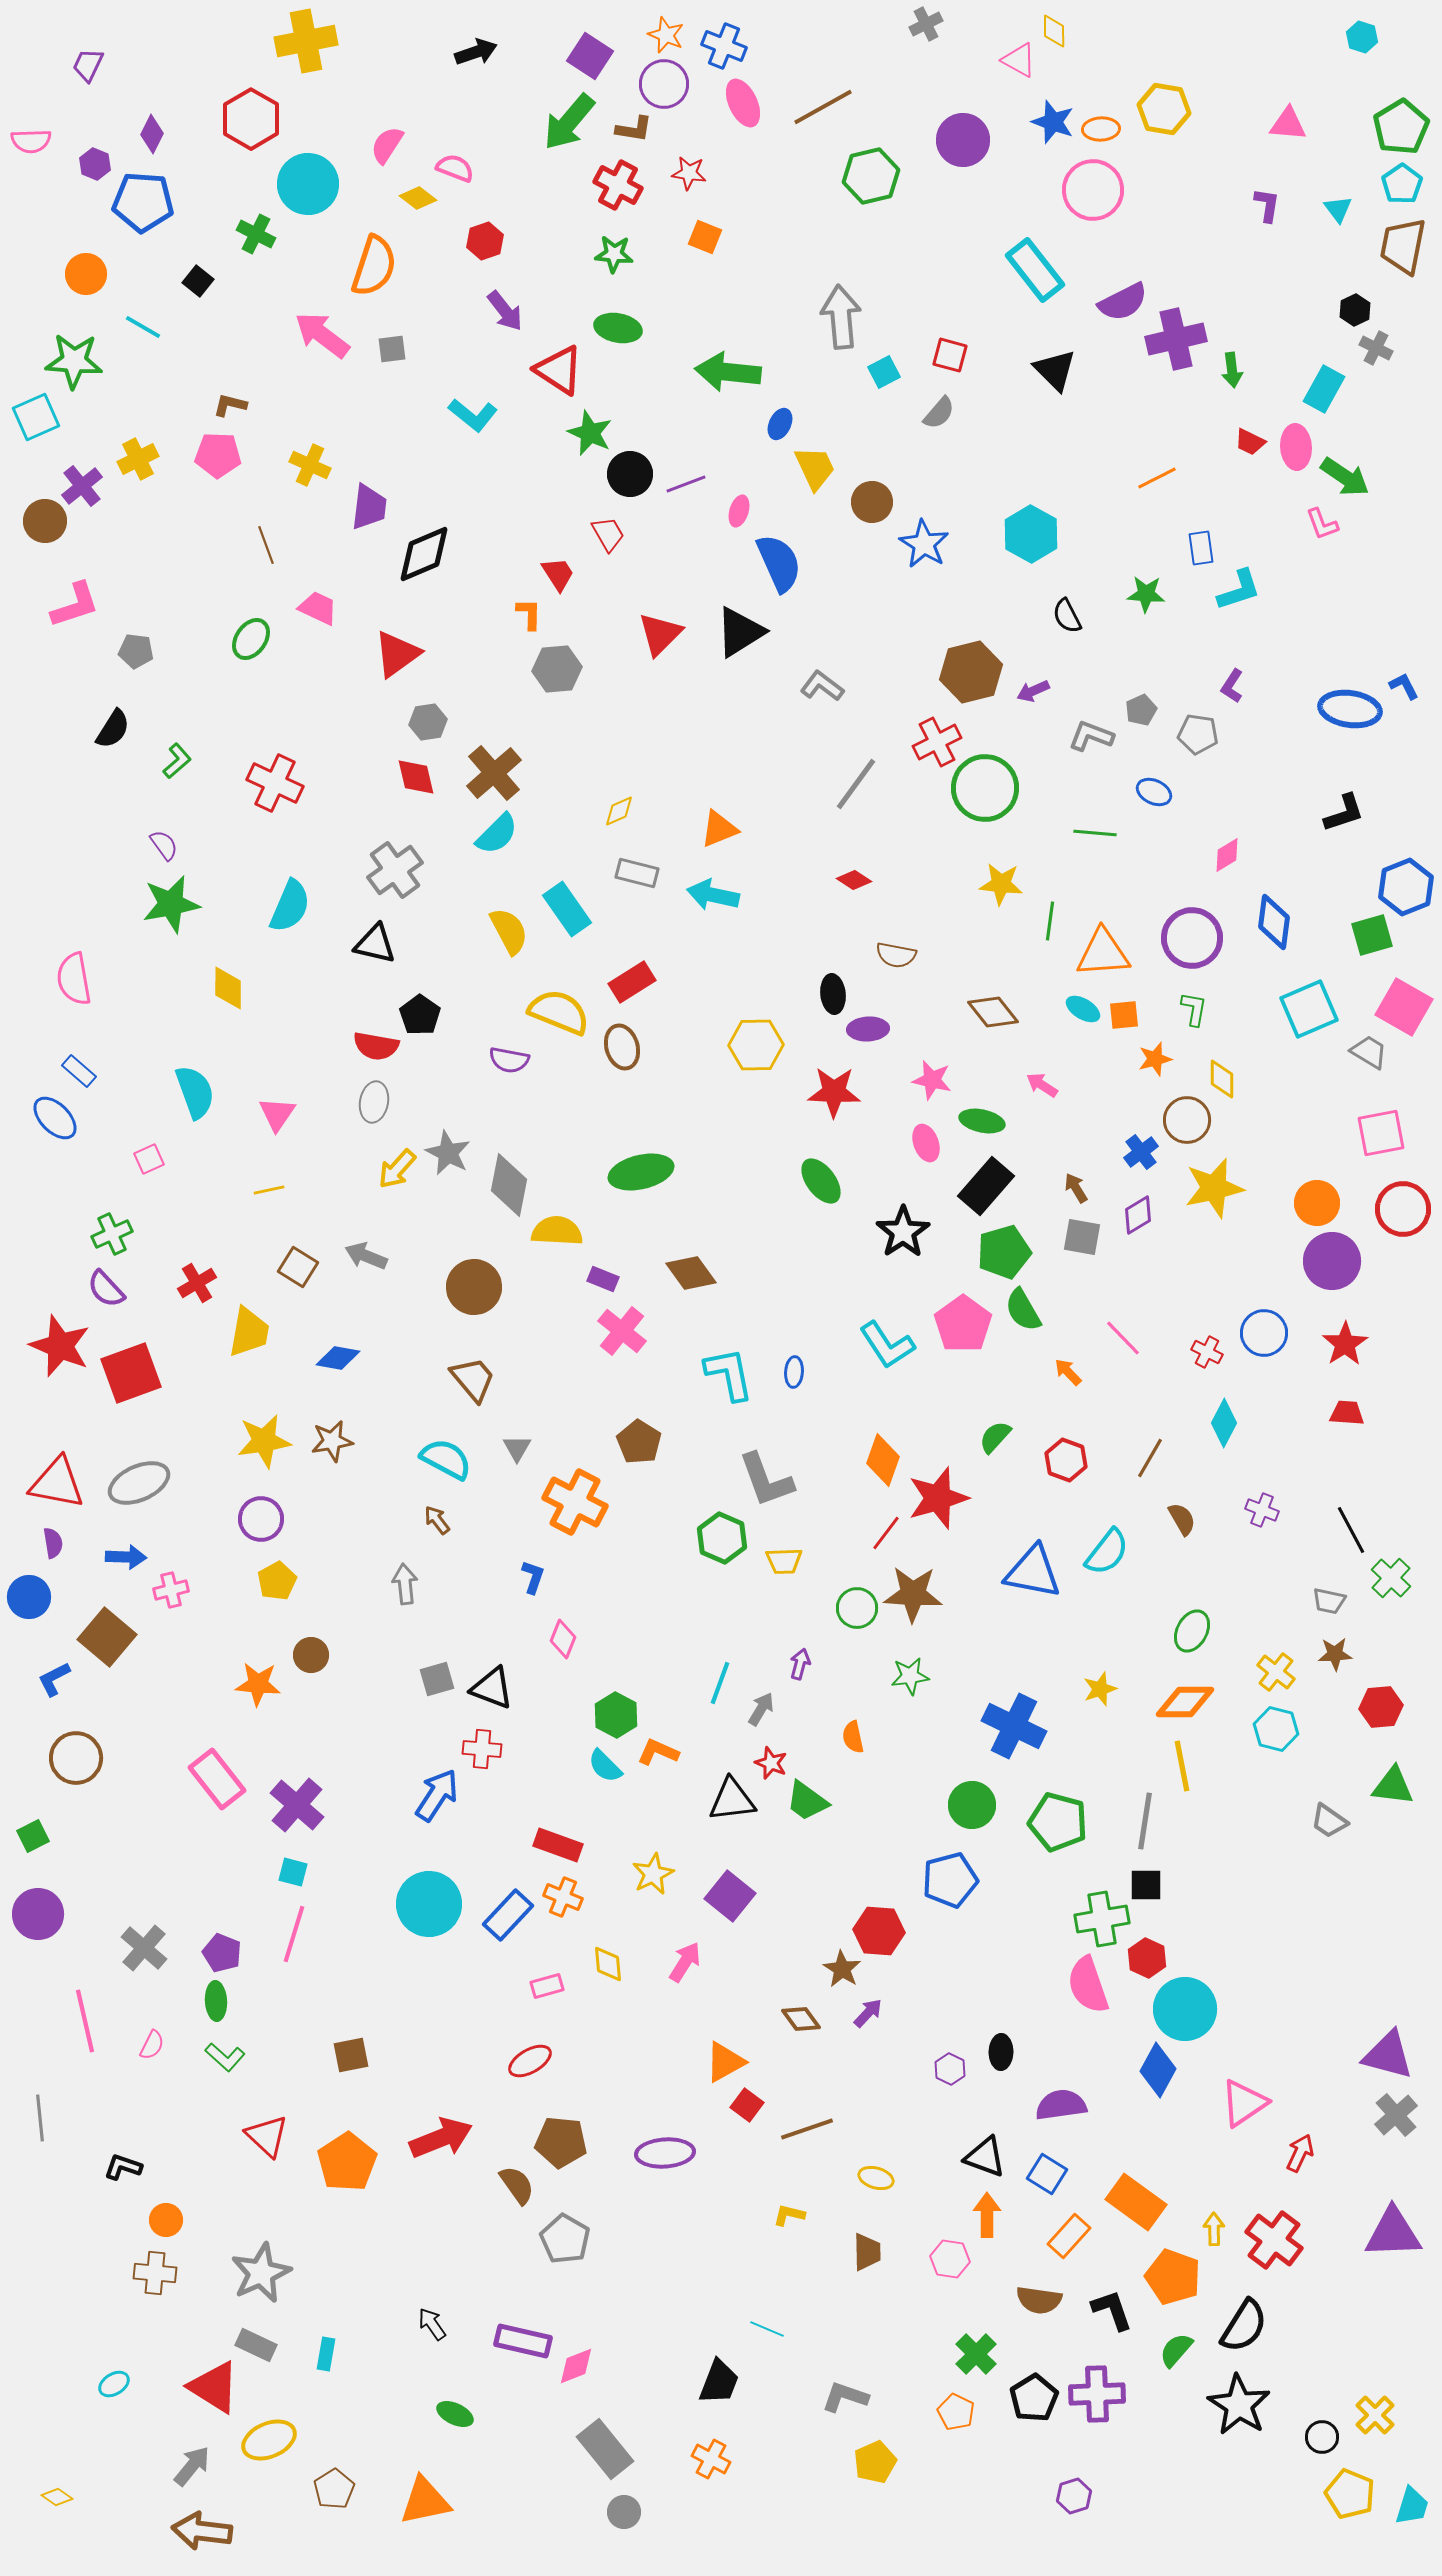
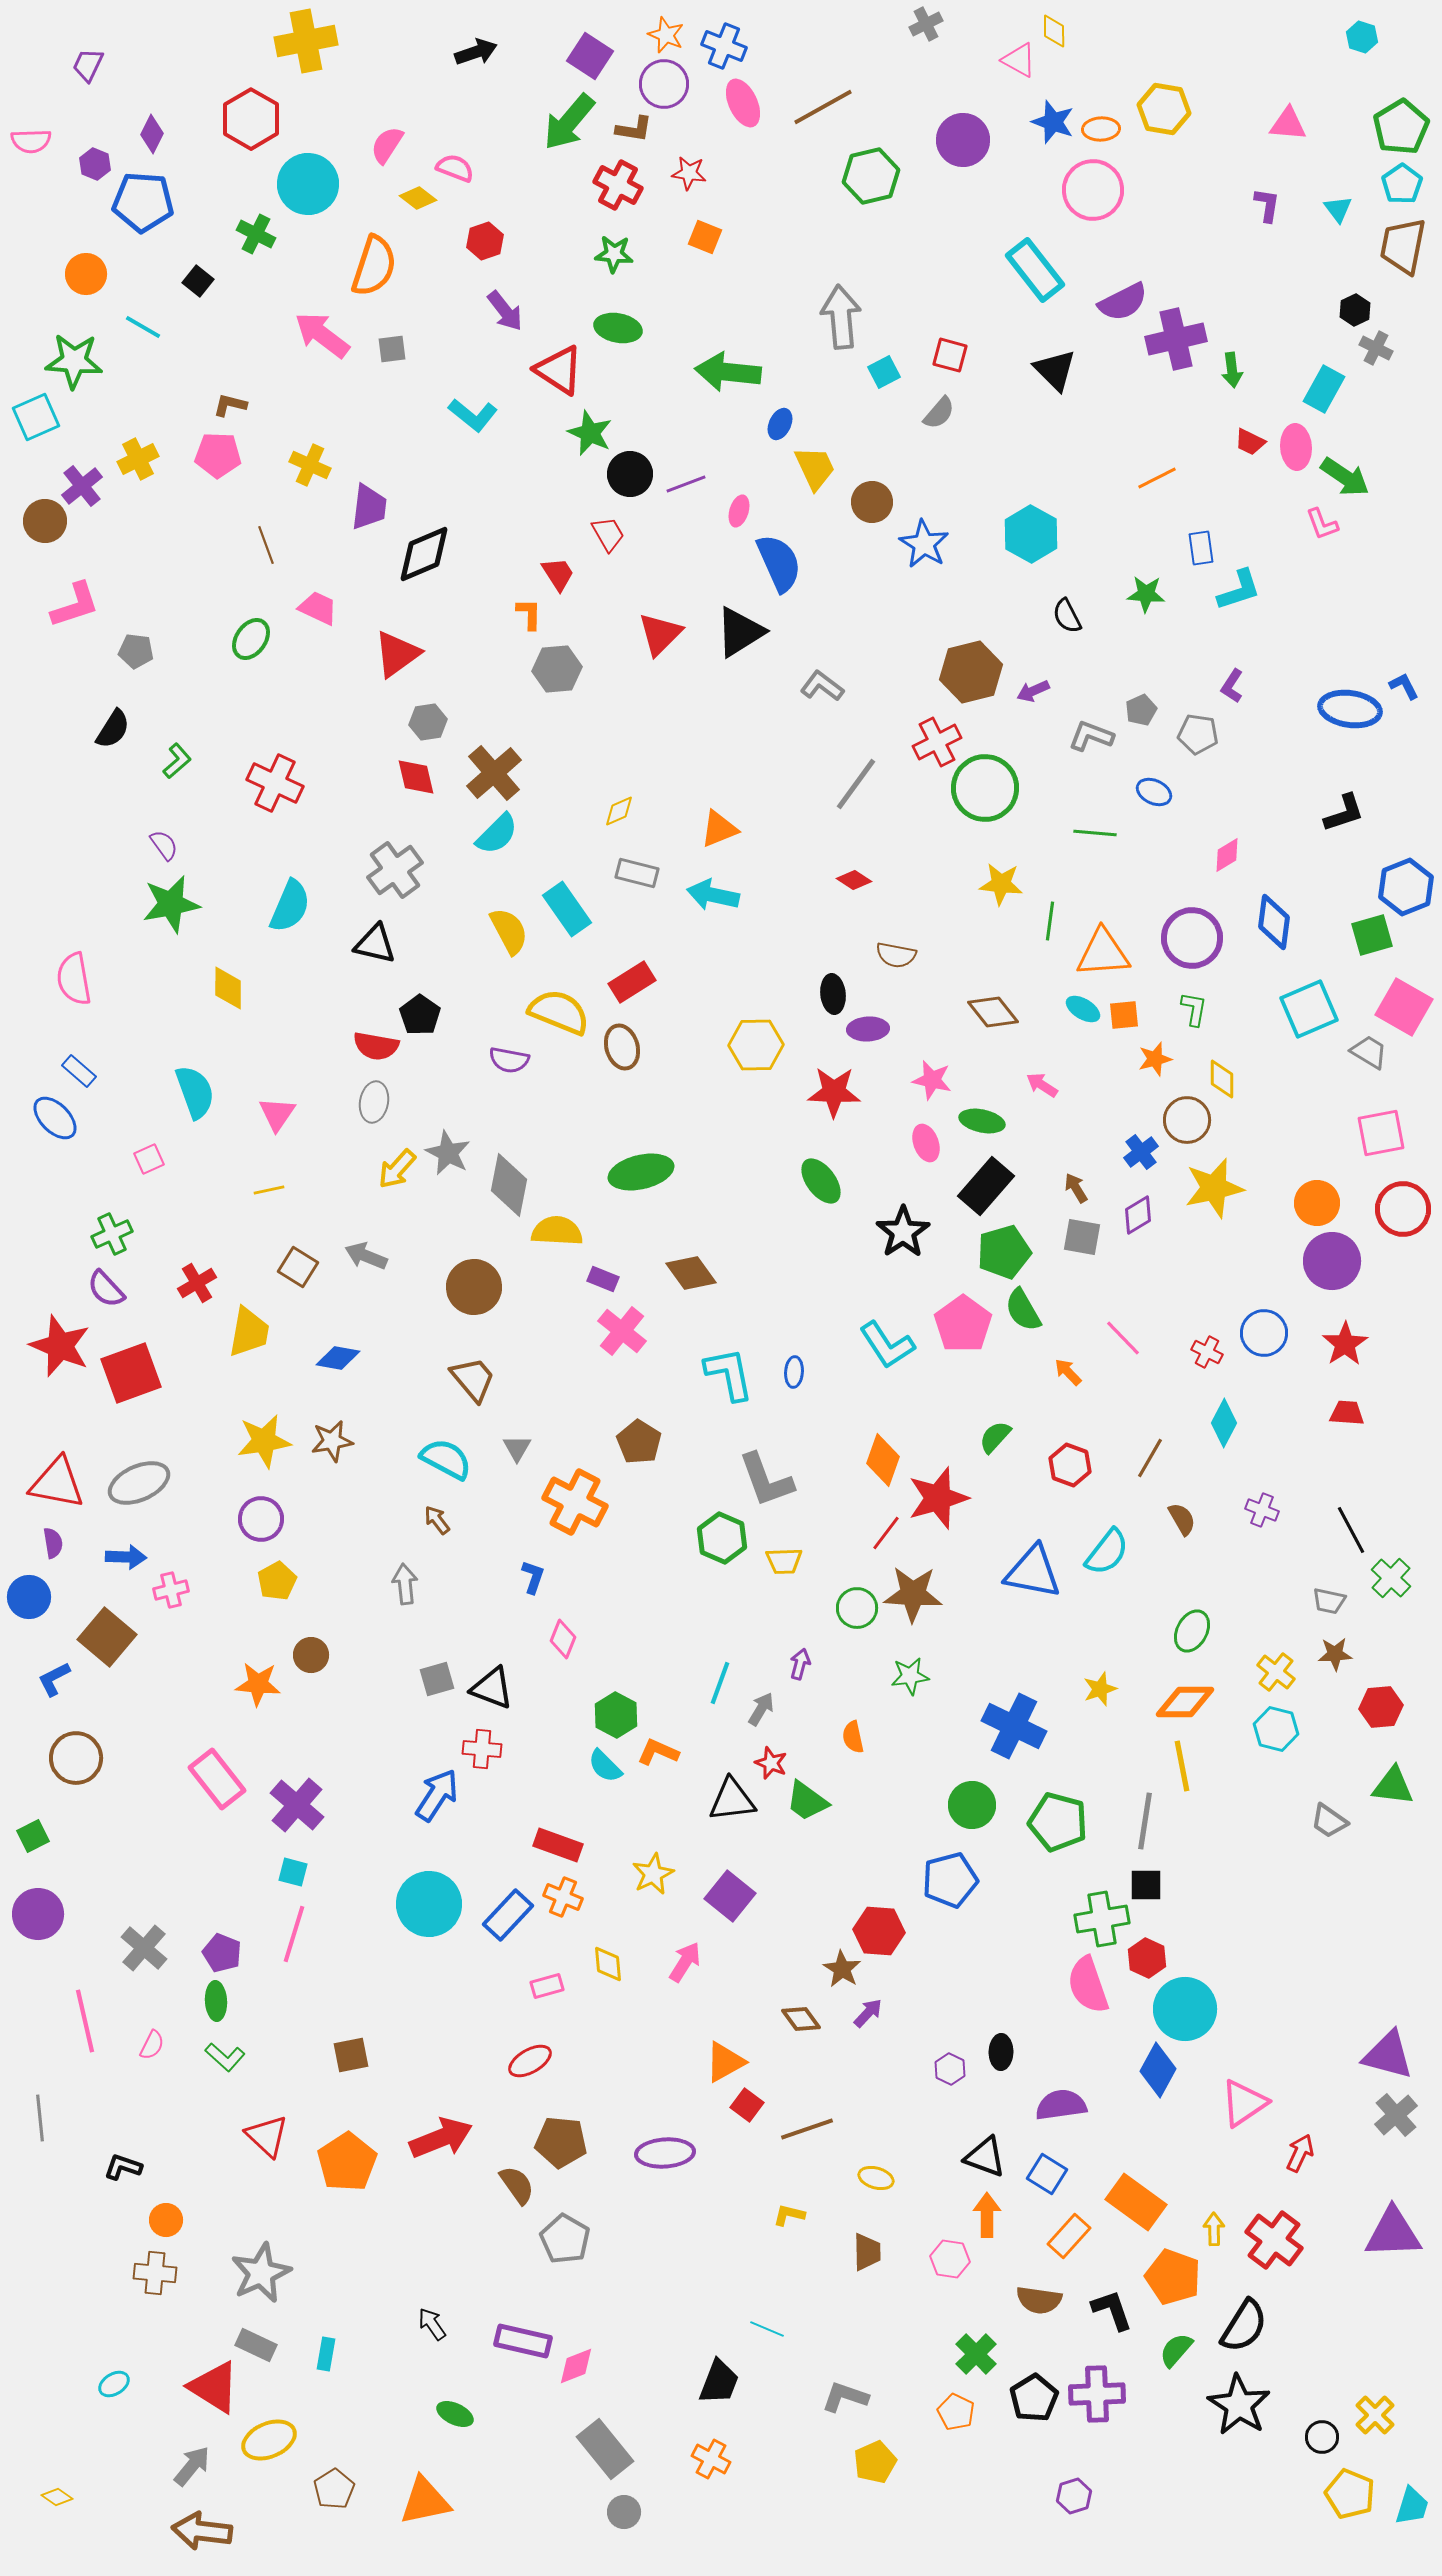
red hexagon at (1066, 1460): moved 4 px right, 5 px down
